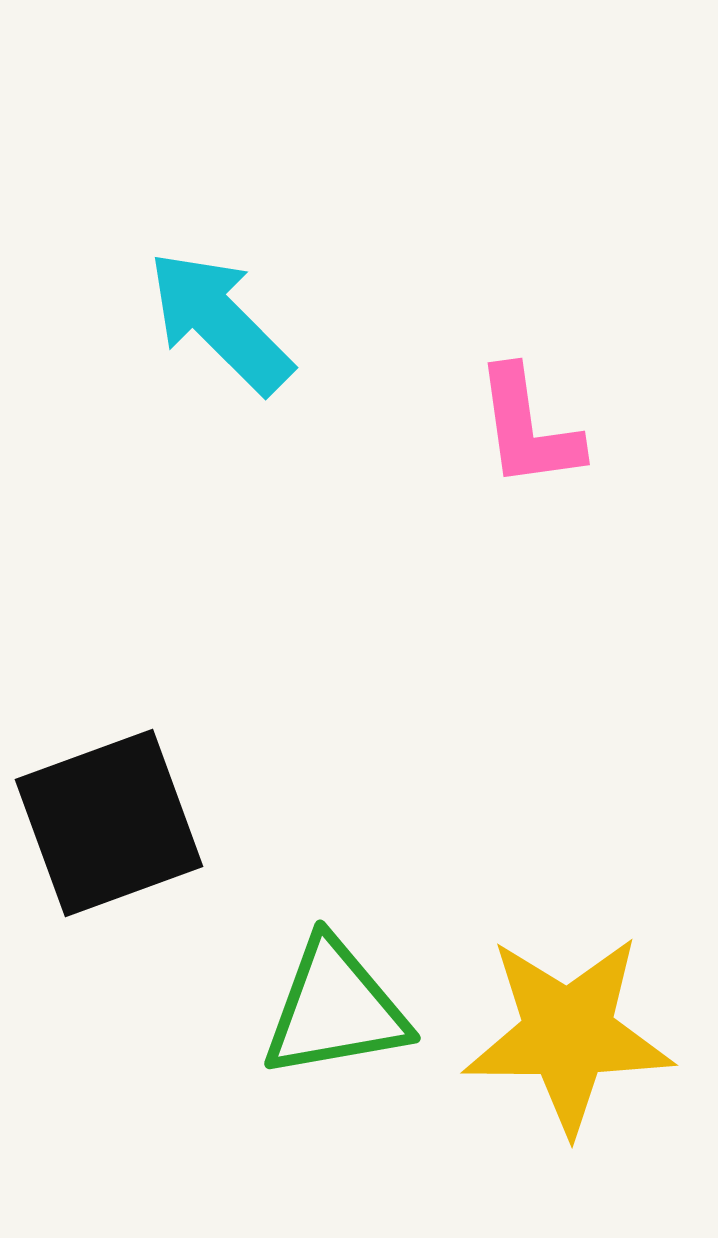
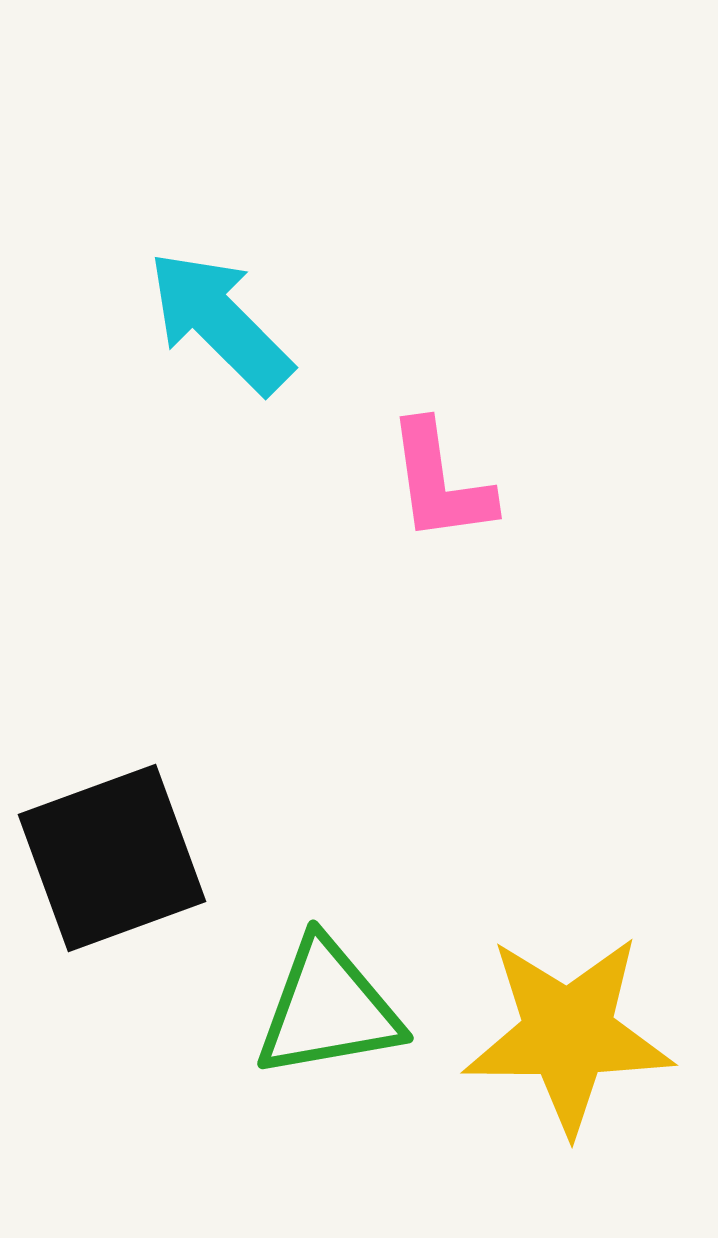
pink L-shape: moved 88 px left, 54 px down
black square: moved 3 px right, 35 px down
green triangle: moved 7 px left
